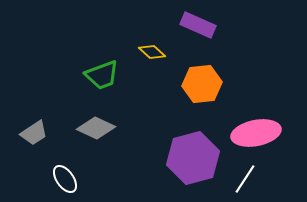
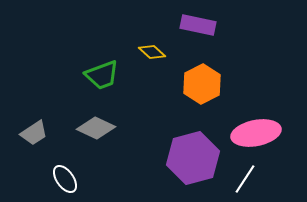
purple rectangle: rotated 12 degrees counterclockwise
orange hexagon: rotated 21 degrees counterclockwise
